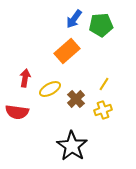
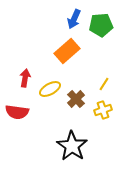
blue arrow: rotated 12 degrees counterclockwise
